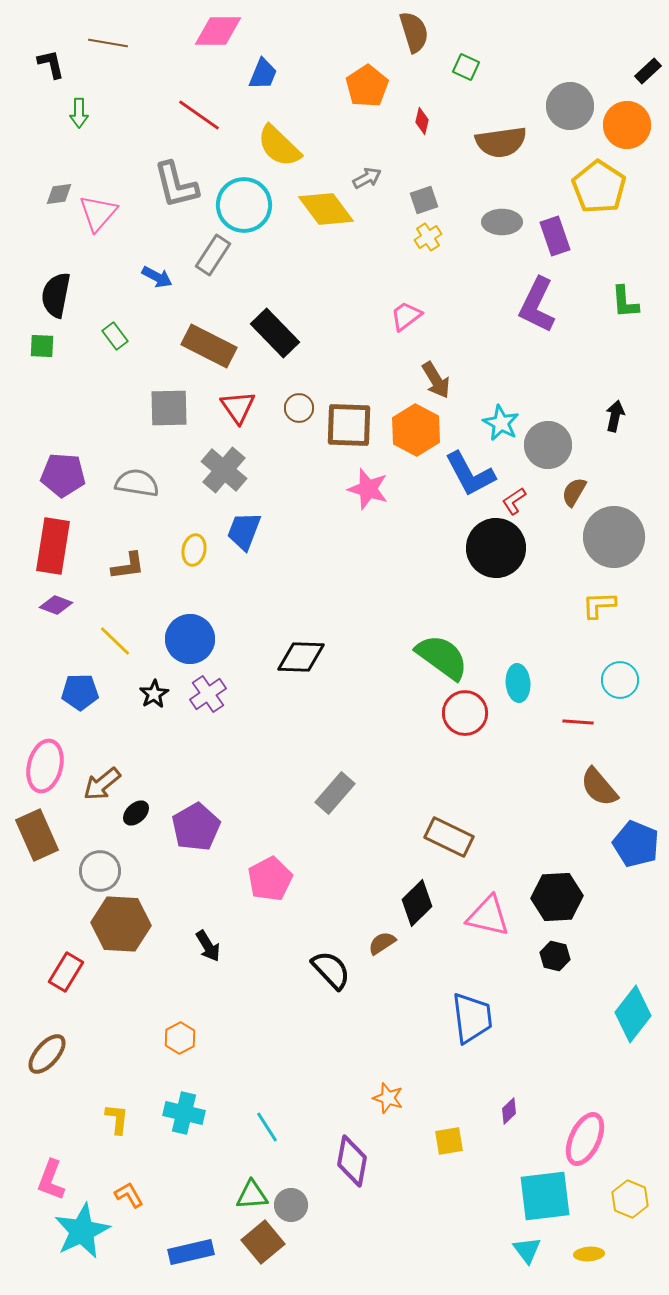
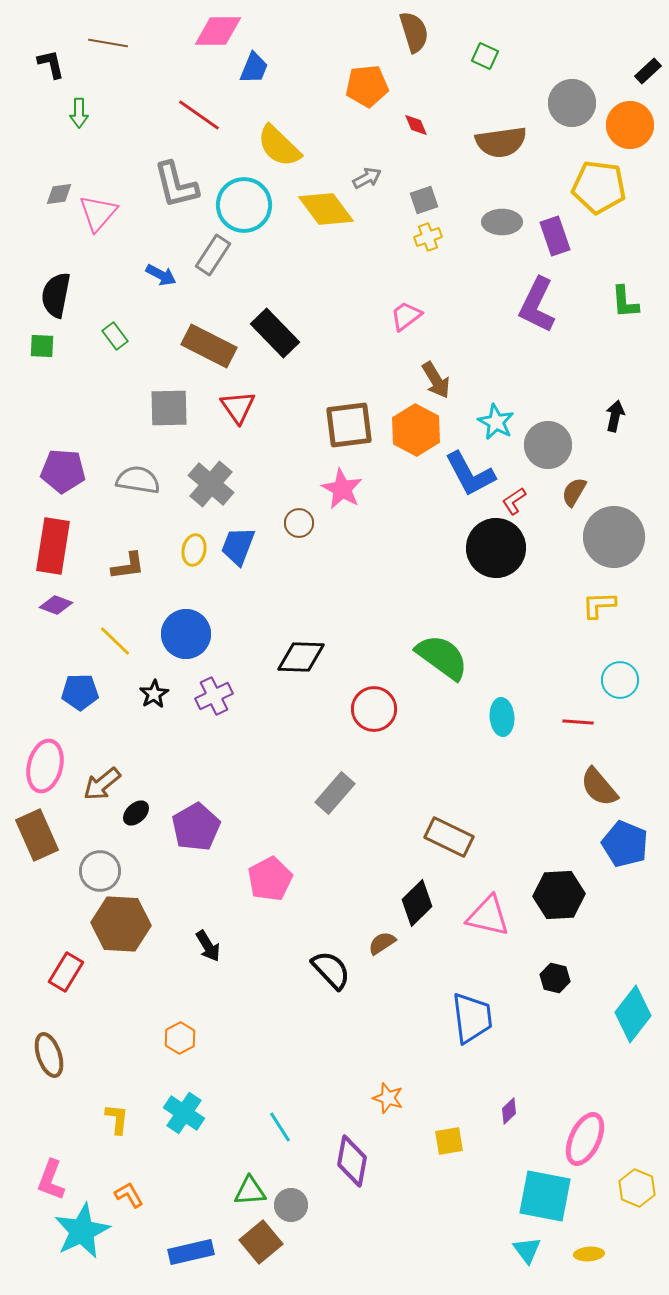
green square at (466, 67): moved 19 px right, 11 px up
blue trapezoid at (263, 74): moved 9 px left, 6 px up
orange pentagon at (367, 86): rotated 27 degrees clockwise
gray circle at (570, 106): moved 2 px right, 3 px up
red diamond at (422, 121): moved 6 px left, 4 px down; rotated 36 degrees counterclockwise
orange circle at (627, 125): moved 3 px right
yellow pentagon at (599, 187): rotated 26 degrees counterclockwise
yellow cross at (428, 237): rotated 12 degrees clockwise
blue arrow at (157, 277): moved 4 px right, 2 px up
brown circle at (299, 408): moved 115 px down
cyan star at (501, 423): moved 5 px left, 1 px up
brown square at (349, 425): rotated 9 degrees counterclockwise
gray cross at (224, 470): moved 13 px left, 14 px down
purple pentagon at (63, 475): moved 4 px up
gray semicircle at (137, 483): moved 1 px right, 3 px up
pink star at (368, 489): moved 26 px left; rotated 12 degrees clockwise
blue trapezoid at (244, 531): moved 6 px left, 15 px down
blue circle at (190, 639): moved 4 px left, 5 px up
cyan ellipse at (518, 683): moved 16 px left, 34 px down
purple cross at (208, 694): moved 6 px right, 2 px down; rotated 9 degrees clockwise
red circle at (465, 713): moved 91 px left, 4 px up
blue pentagon at (636, 844): moved 11 px left
black hexagon at (557, 897): moved 2 px right, 2 px up
black hexagon at (555, 956): moved 22 px down
brown ellipse at (47, 1054): moved 2 px right, 1 px down; rotated 60 degrees counterclockwise
cyan cross at (184, 1113): rotated 21 degrees clockwise
cyan line at (267, 1127): moved 13 px right
green triangle at (252, 1195): moved 2 px left, 4 px up
cyan square at (545, 1196): rotated 18 degrees clockwise
yellow hexagon at (630, 1199): moved 7 px right, 11 px up
brown square at (263, 1242): moved 2 px left
